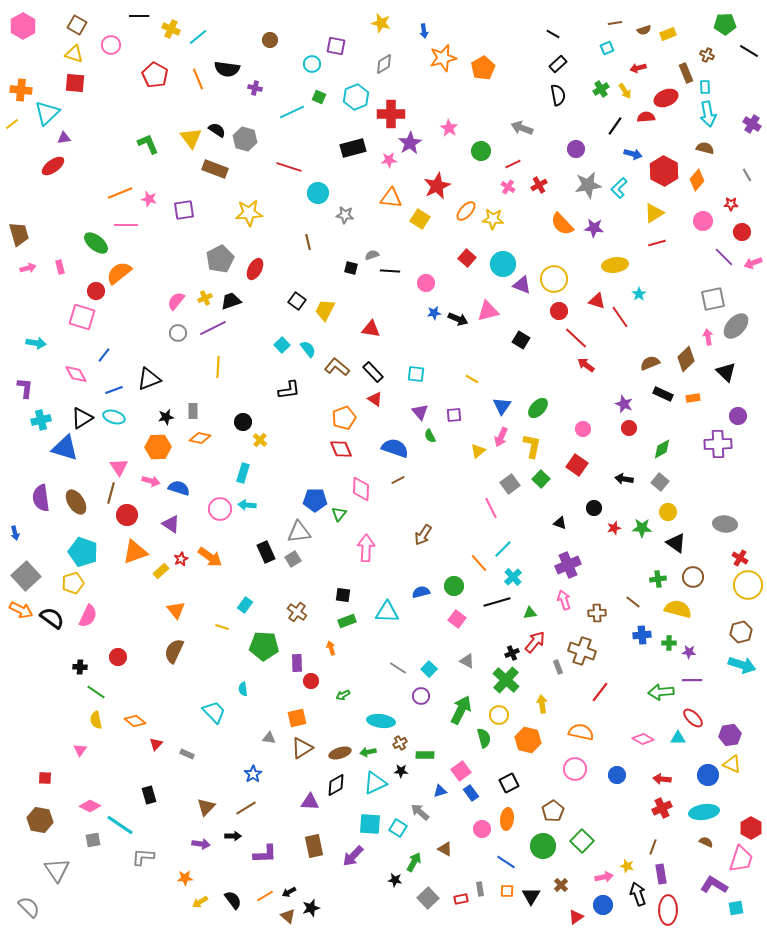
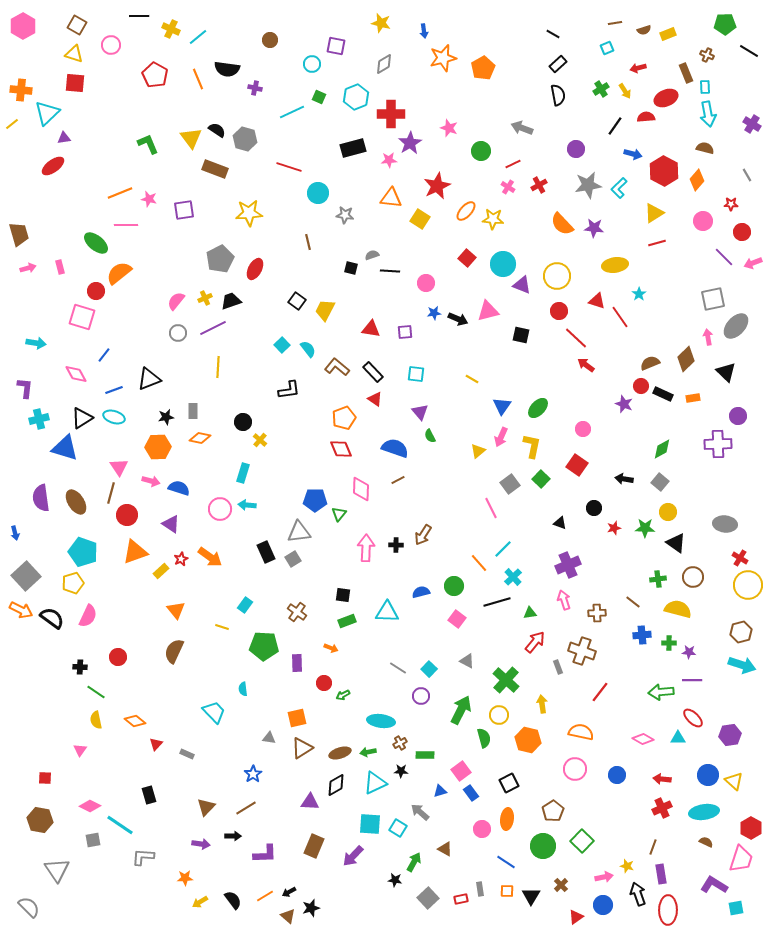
pink star at (449, 128): rotated 12 degrees counterclockwise
yellow circle at (554, 279): moved 3 px right, 3 px up
black square at (521, 340): moved 5 px up; rotated 18 degrees counterclockwise
purple square at (454, 415): moved 49 px left, 83 px up
cyan cross at (41, 420): moved 2 px left, 1 px up
red circle at (629, 428): moved 12 px right, 42 px up
green star at (642, 528): moved 3 px right
orange arrow at (331, 648): rotated 128 degrees clockwise
black cross at (512, 653): moved 116 px left, 108 px up; rotated 24 degrees clockwise
red circle at (311, 681): moved 13 px right, 2 px down
yellow triangle at (732, 764): moved 2 px right, 17 px down; rotated 18 degrees clockwise
brown rectangle at (314, 846): rotated 35 degrees clockwise
